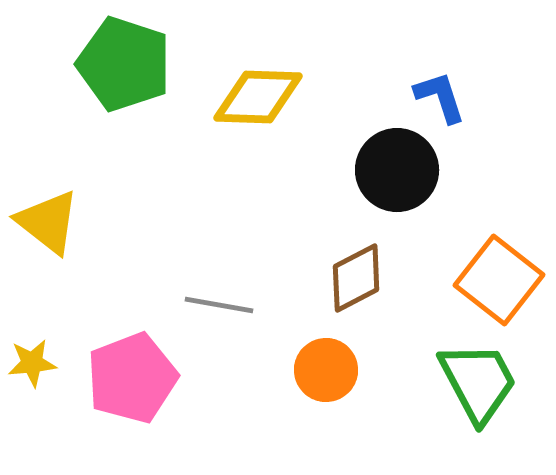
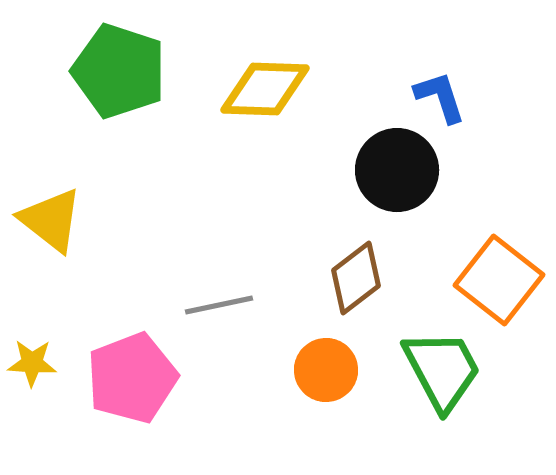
green pentagon: moved 5 px left, 7 px down
yellow diamond: moved 7 px right, 8 px up
yellow triangle: moved 3 px right, 2 px up
brown diamond: rotated 10 degrees counterclockwise
gray line: rotated 22 degrees counterclockwise
yellow star: rotated 9 degrees clockwise
green trapezoid: moved 36 px left, 12 px up
